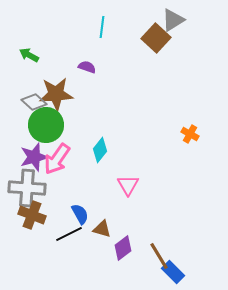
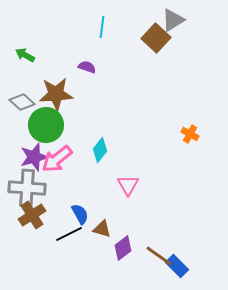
green arrow: moved 4 px left
gray diamond: moved 12 px left
pink arrow: rotated 16 degrees clockwise
brown cross: rotated 36 degrees clockwise
brown line: rotated 24 degrees counterclockwise
blue rectangle: moved 4 px right, 6 px up
